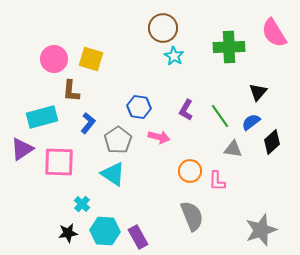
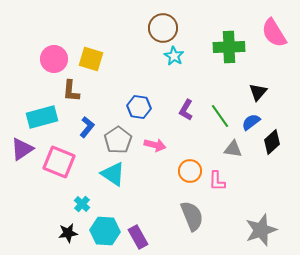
blue L-shape: moved 1 px left, 4 px down
pink arrow: moved 4 px left, 8 px down
pink square: rotated 20 degrees clockwise
